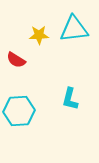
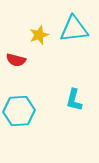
yellow star: rotated 18 degrees counterclockwise
red semicircle: rotated 18 degrees counterclockwise
cyan L-shape: moved 4 px right, 1 px down
